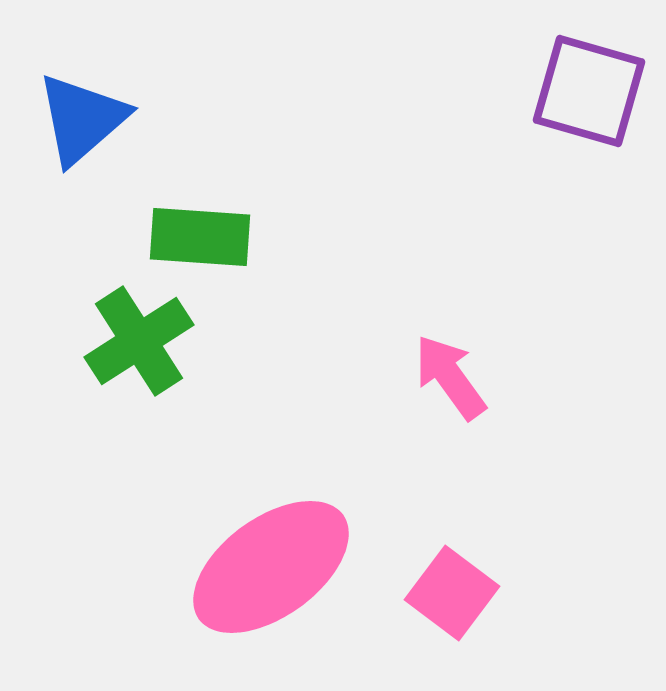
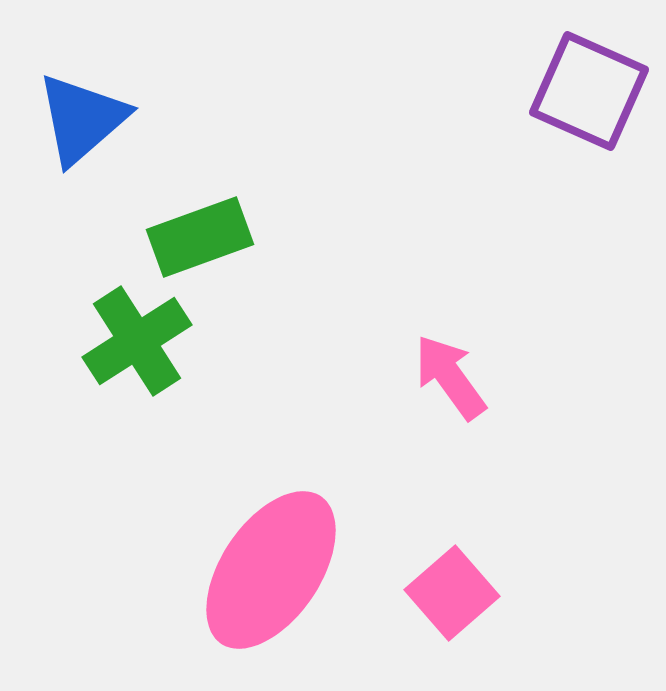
purple square: rotated 8 degrees clockwise
green rectangle: rotated 24 degrees counterclockwise
green cross: moved 2 px left
pink ellipse: moved 3 px down; rotated 20 degrees counterclockwise
pink square: rotated 12 degrees clockwise
